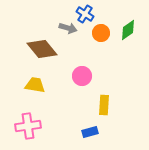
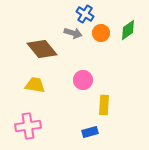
gray arrow: moved 5 px right, 5 px down
pink circle: moved 1 px right, 4 px down
